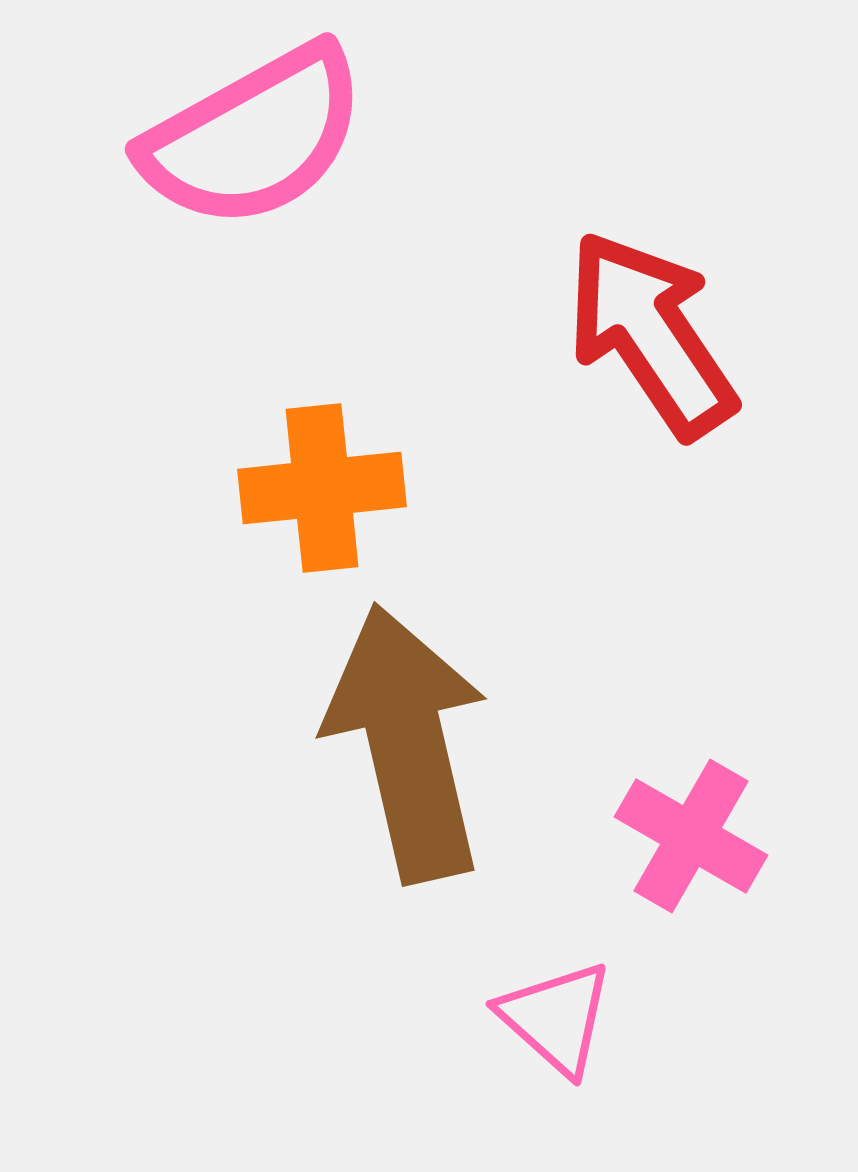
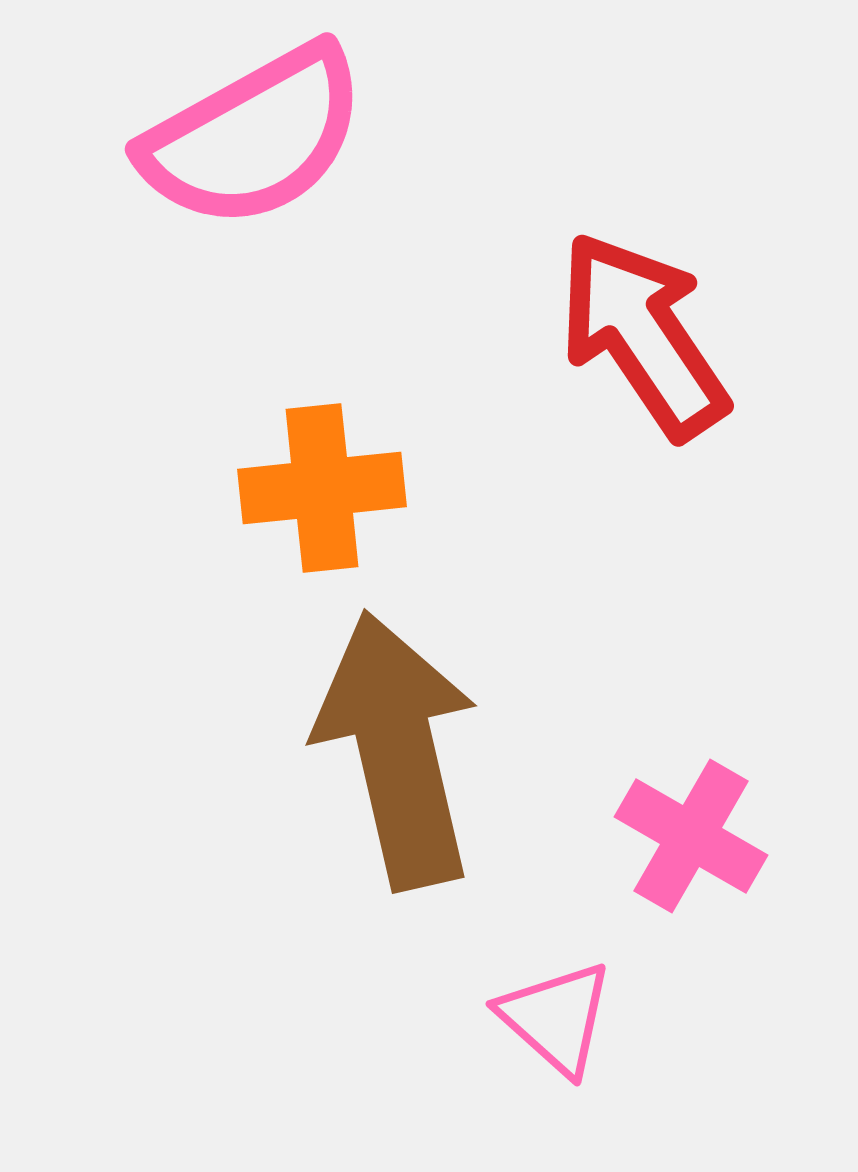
red arrow: moved 8 px left, 1 px down
brown arrow: moved 10 px left, 7 px down
